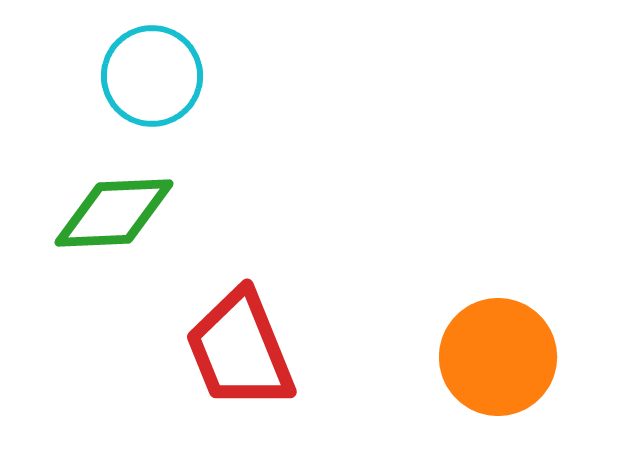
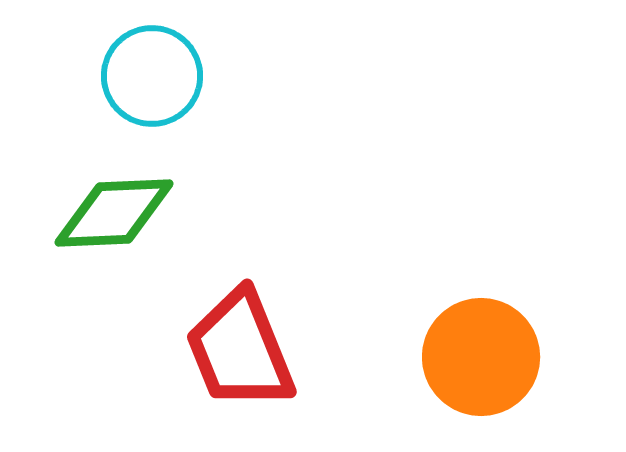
orange circle: moved 17 px left
